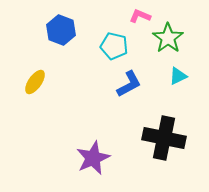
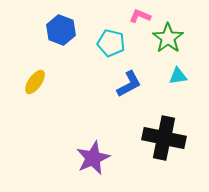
cyan pentagon: moved 3 px left, 3 px up
cyan triangle: rotated 18 degrees clockwise
